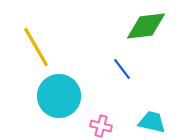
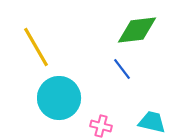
green diamond: moved 9 px left, 4 px down
cyan circle: moved 2 px down
